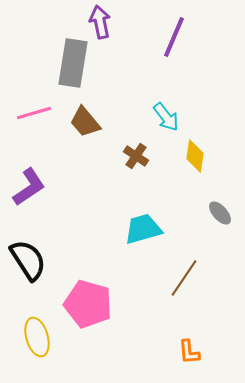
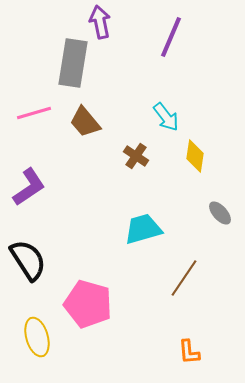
purple line: moved 3 px left
